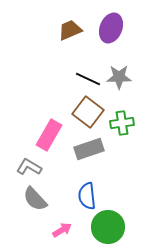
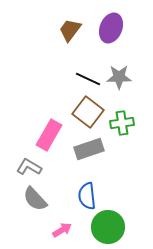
brown trapezoid: rotated 30 degrees counterclockwise
